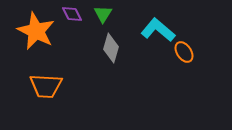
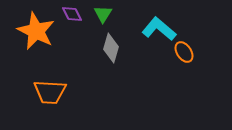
cyan L-shape: moved 1 px right, 1 px up
orange trapezoid: moved 4 px right, 6 px down
